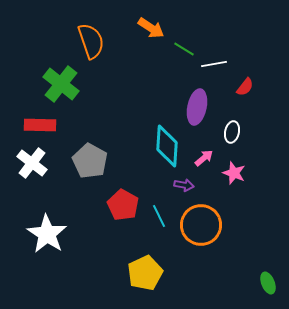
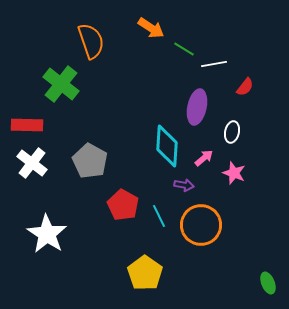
red rectangle: moved 13 px left
yellow pentagon: rotated 12 degrees counterclockwise
